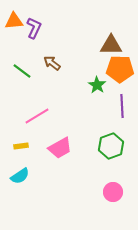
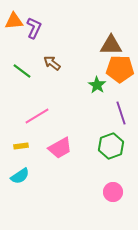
purple line: moved 1 px left, 7 px down; rotated 15 degrees counterclockwise
